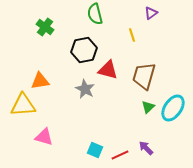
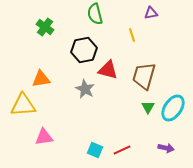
purple triangle: rotated 24 degrees clockwise
orange triangle: moved 1 px right, 2 px up
green triangle: rotated 16 degrees counterclockwise
pink triangle: rotated 24 degrees counterclockwise
purple arrow: moved 20 px right; rotated 147 degrees clockwise
red line: moved 2 px right, 5 px up
